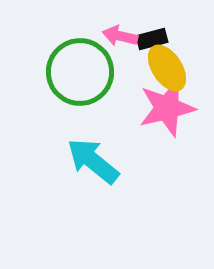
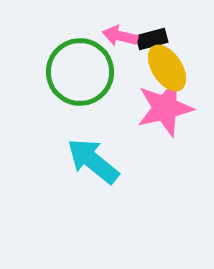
pink star: moved 2 px left
